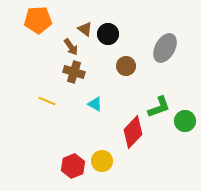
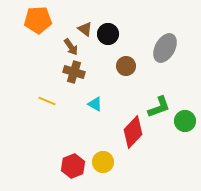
yellow circle: moved 1 px right, 1 px down
